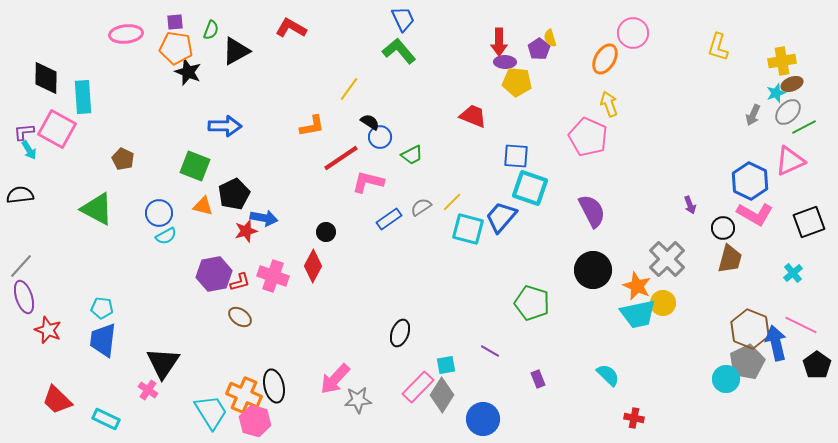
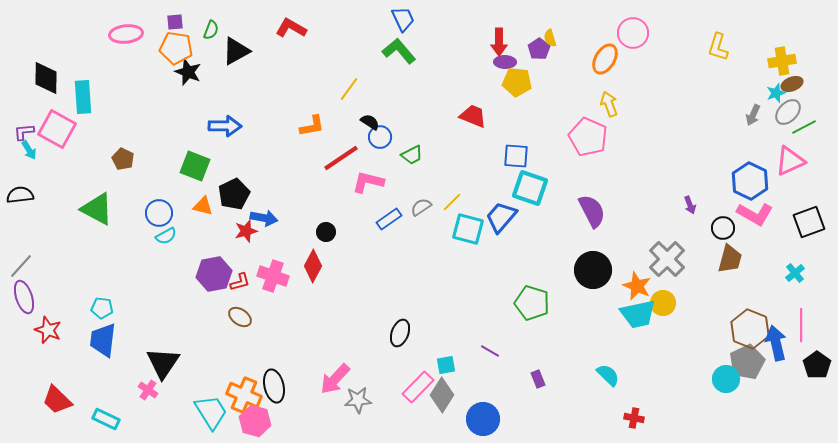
cyan cross at (793, 273): moved 2 px right
pink line at (801, 325): rotated 64 degrees clockwise
